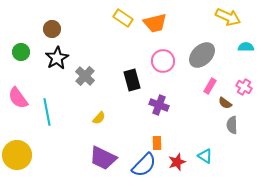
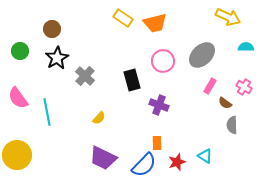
green circle: moved 1 px left, 1 px up
